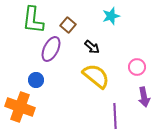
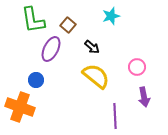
green L-shape: rotated 16 degrees counterclockwise
